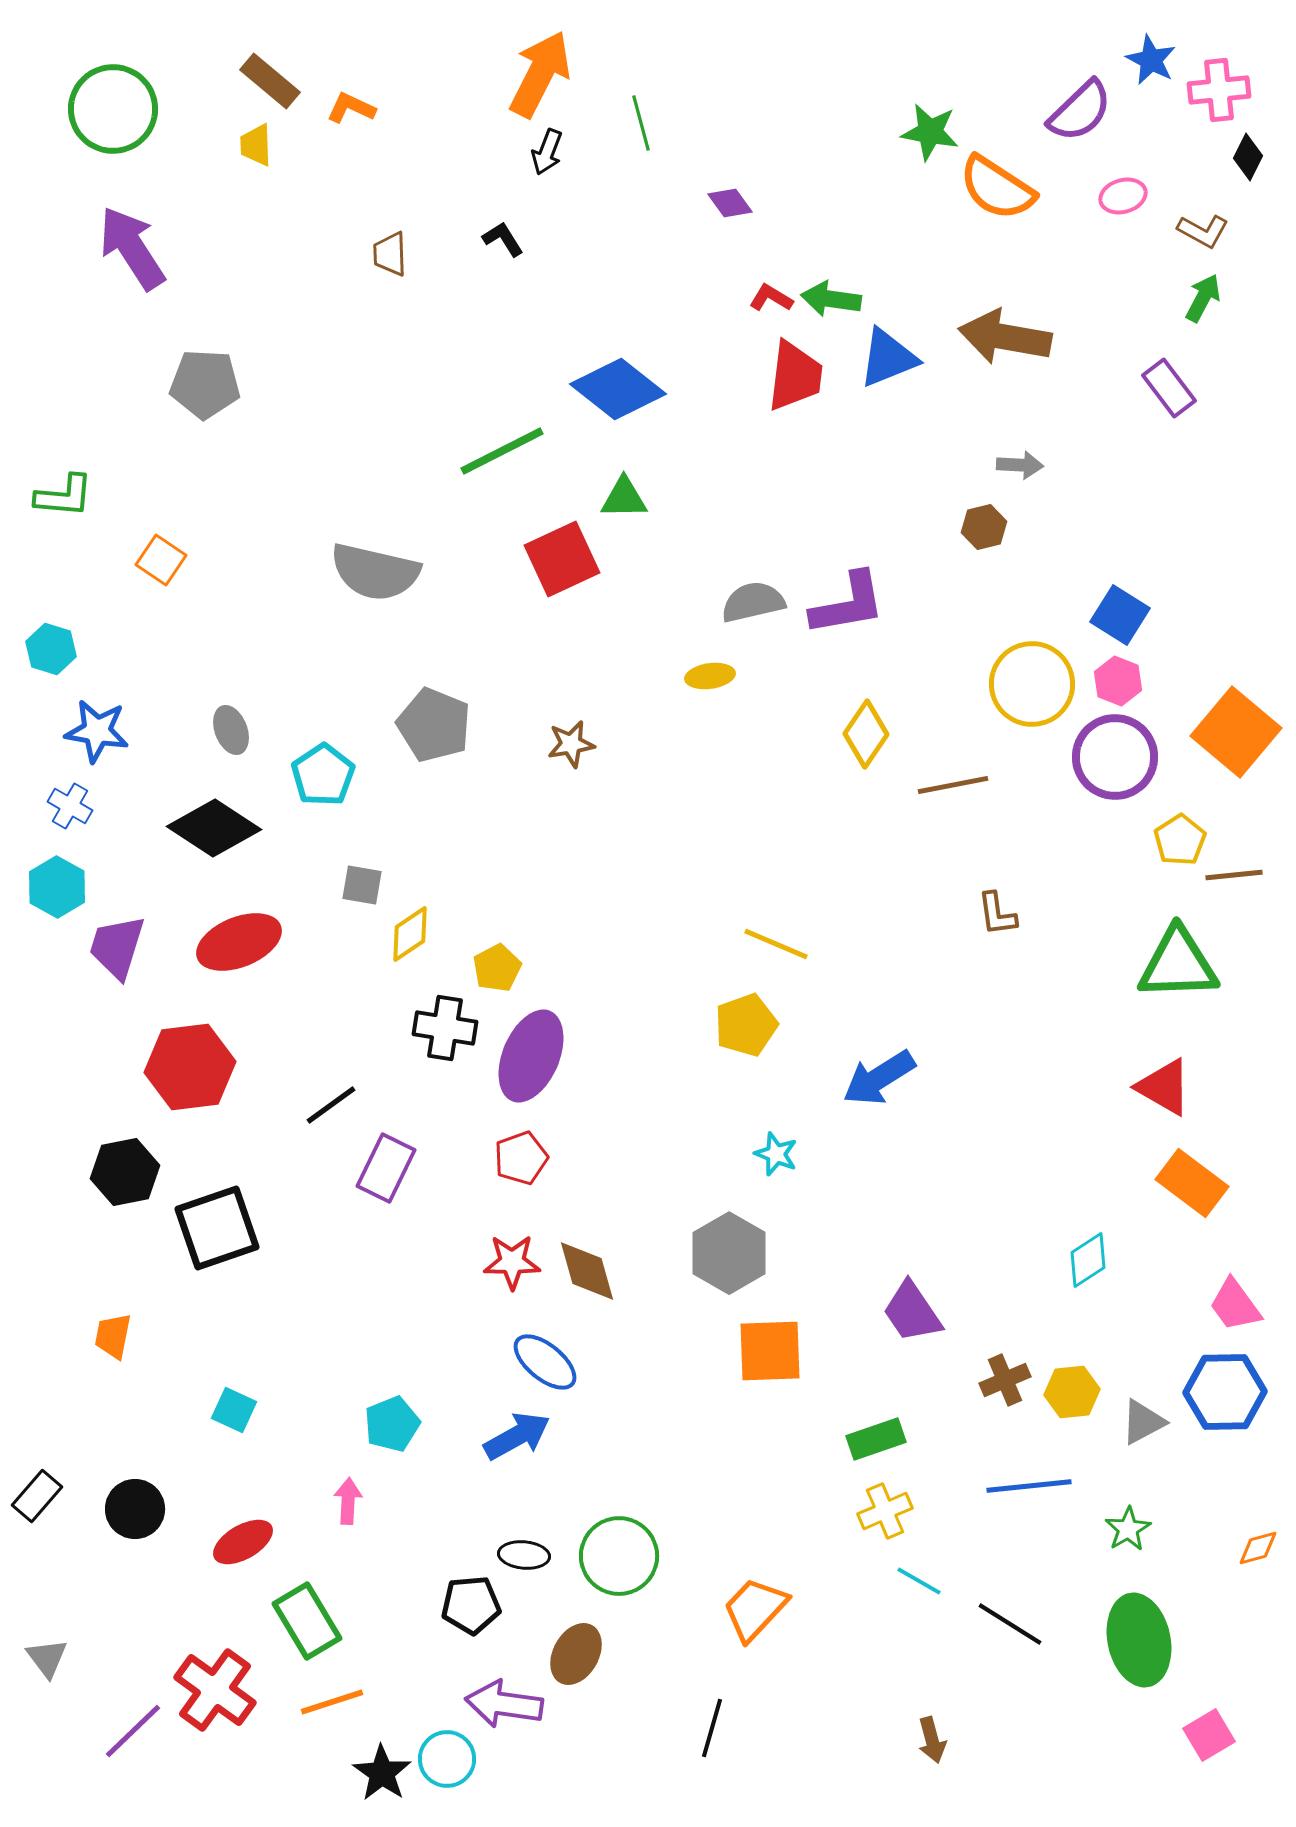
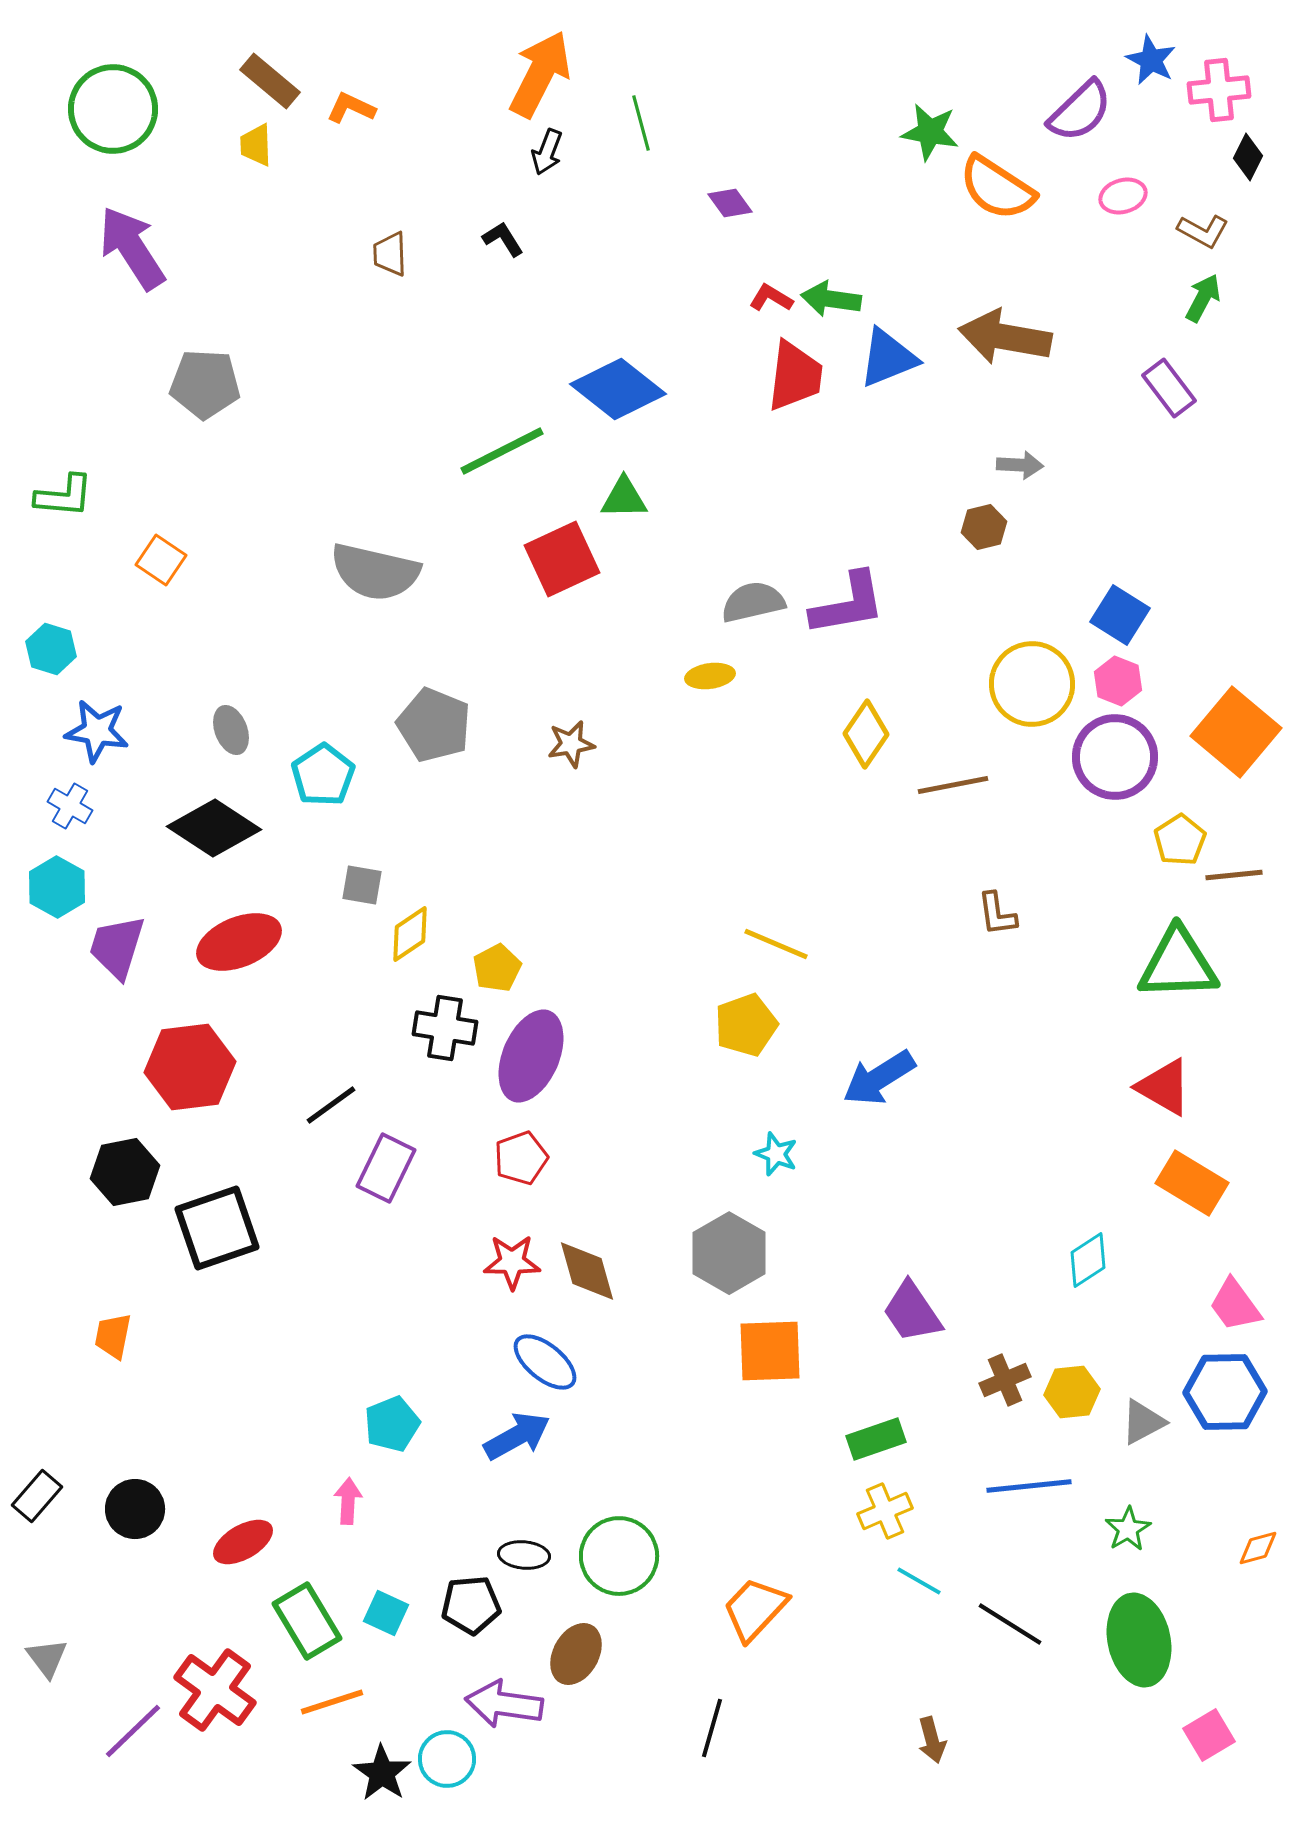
orange rectangle at (1192, 1183): rotated 6 degrees counterclockwise
cyan square at (234, 1410): moved 152 px right, 203 px down
